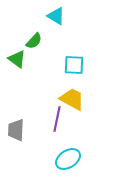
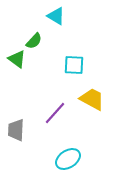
yellow trapezoid: moved 20 px right
purple line: moved 2 px left, 6 px up; rotated 30 degrees clockwise
